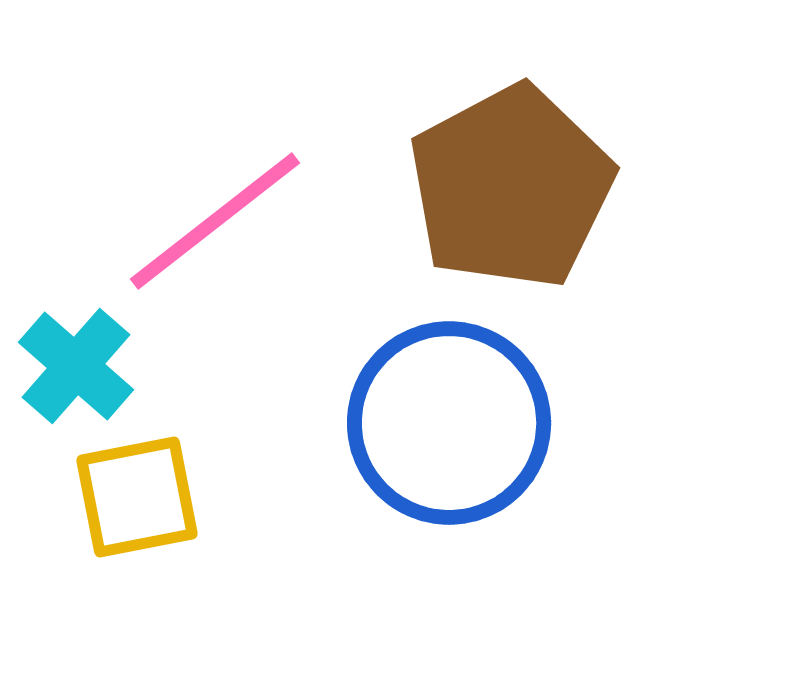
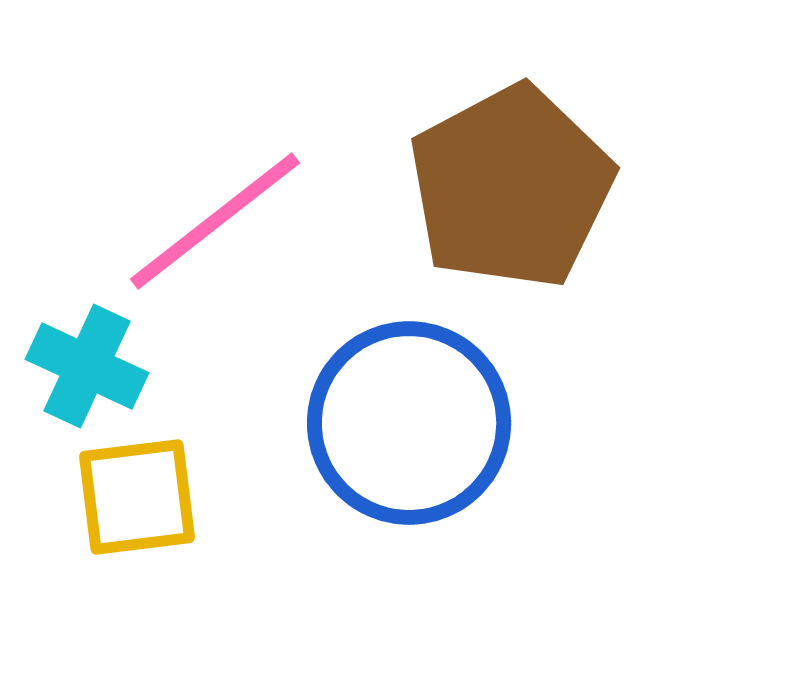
cyan cross: moved 11 px right; rotated 16 degrees counterclockwise
blue circle: moved 40 px left
yellow square: rotated 4 degrees clockwise
